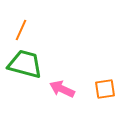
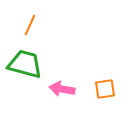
orange line: moved 9 px right, 5 px up
pink arrow: rotated 15 degrees counterclockwise
